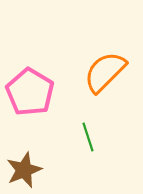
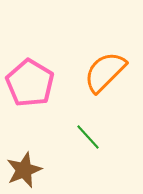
pink pentagon: moved 9 px up
green line: rotated 24 degrees counterclockwise
